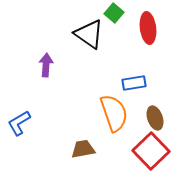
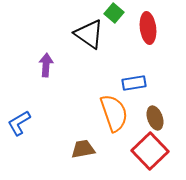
red square: moved 1 px left
